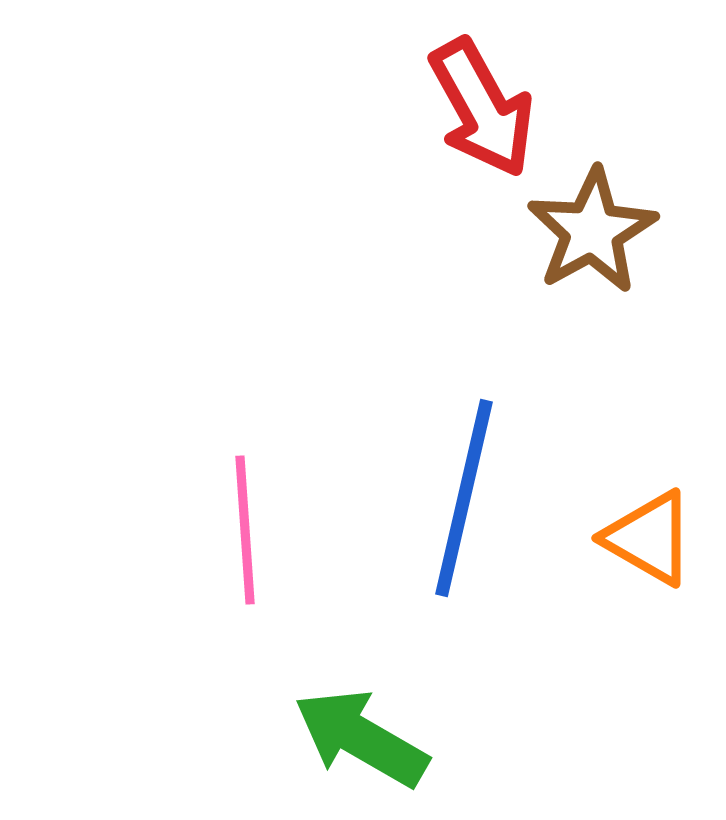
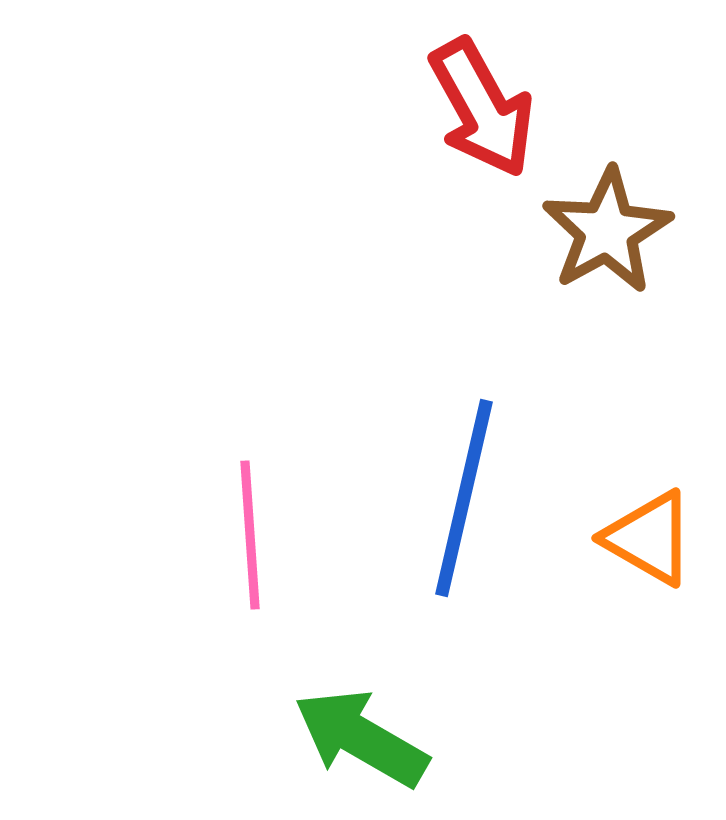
brown star: moved 15 px right
pink line: moved 5 px right, 5 px down
